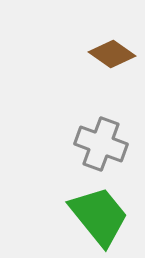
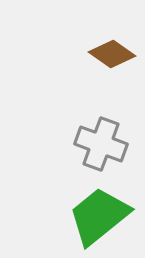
green trapezoid: rotated 90 degrees counterclockwise
